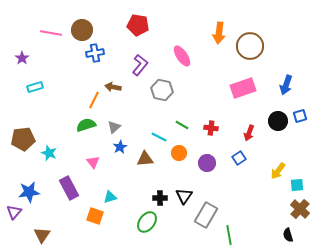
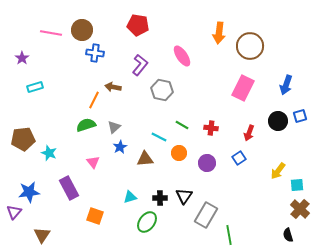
blue cross at (95, 53): rotated 18 degrees clockwise
pink rectangle at (243, 88): rotated 45 degrees counterclockwise
cyan triangle at (110, 197): moved 20 px right
